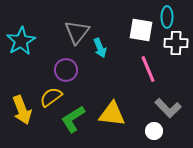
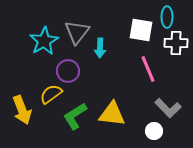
cyan star: moved 23 px right
cyan arrow: rotated 24 degrees clockwise
purple circle: moved 2 px right, 1 px down
yellow semicircle: moved 3 px up
green L-shape: moved 2 px right, 3 px up
